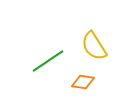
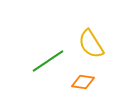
yellow semicircle: moved 3 px left, 2 px up
